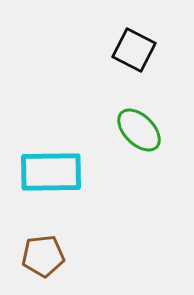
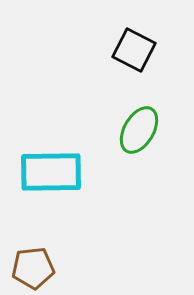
green ellipse: rotated 75 degrees clockwise
brown pentagon: moved 10 px left, 12 px down
